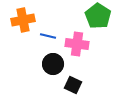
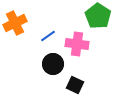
orange cross: moved 8 px left, 3 px down; rotated 15 degrees counterclockwise
blue line: rotated 49 degrees counterclockwise
black square: moved 2 px right
